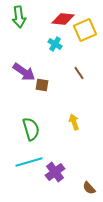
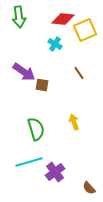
green semicircle: moved 5 px right
